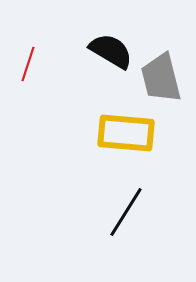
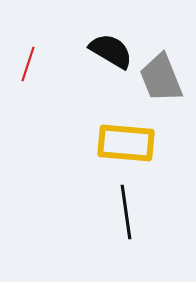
gray trapezoid: rotated 8 degrees counterclockwise
yellow rectangle: moved 10 px down
black line: rotated 40 degrees counterclockwise
